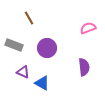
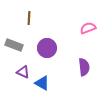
brown line: rotated 32 degrees clockwise
